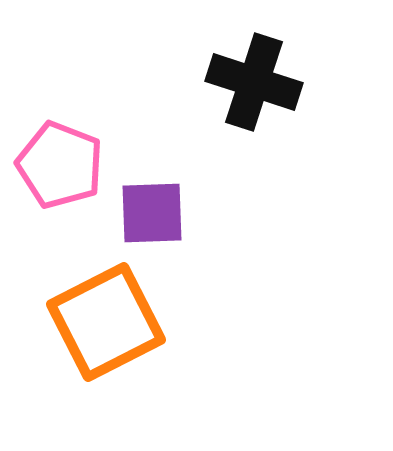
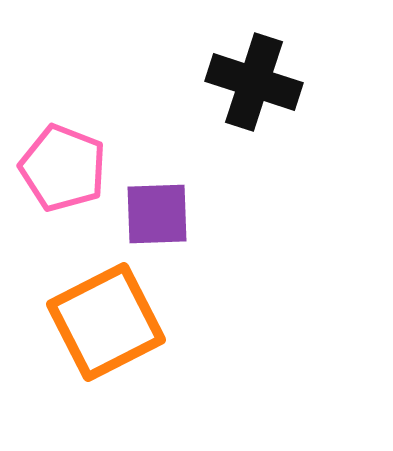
pink pentagon: moved 3 px right, 3 px down
purple square: moved 5 px right, 1 px down
